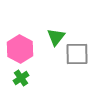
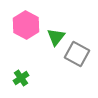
pink hexagon: moved 6 px right, 24 px up
gray square: rotated 30 degrees clockwise
